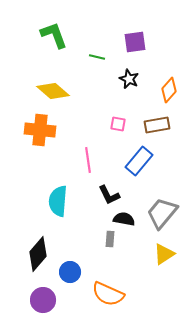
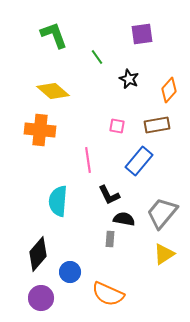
purple square: moved 7 px right, 8 px up
green line: rotated 42 degrees clockwise
pink square: moved 1 px left, 2 px down
purple circle: moved 2 px left, 2 px up
